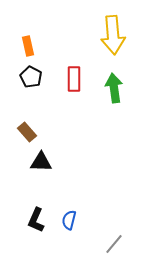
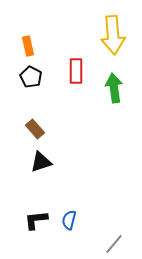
red rectangle: moved 2 px right, 8 px up
brown rectangle: moved 8 px right, 3 px up
black triangle: rotated 20 degrees counterclockwise
black L-shape: rotated 60 degrees clockwise
